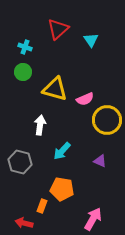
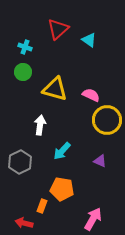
cyan triangle: moved 2 px left; rotated 21 degrees counterclockwise
pink semicircle: moved 6 px right, 4 px up; rotated 132 degrees counterclockwise
gray hexagon: rotated 20 degrees clockwise
